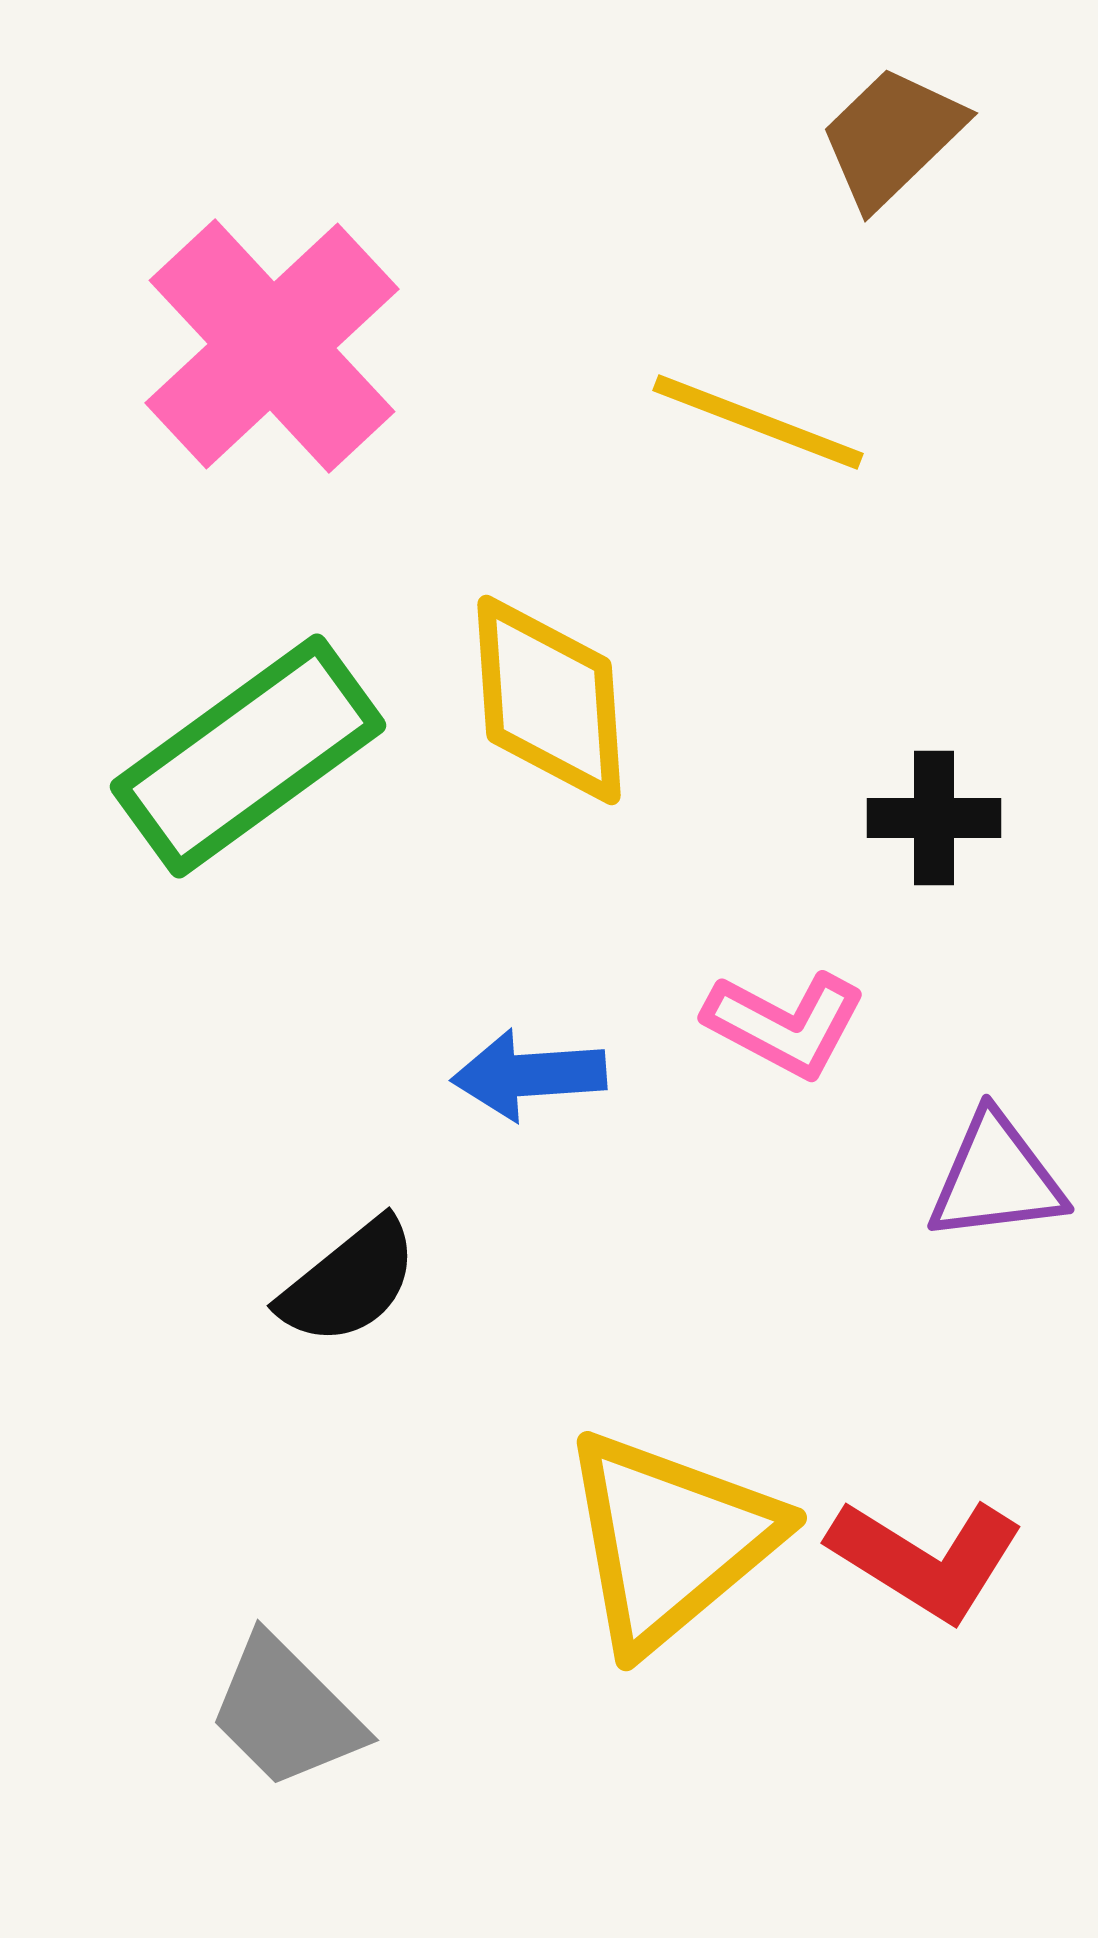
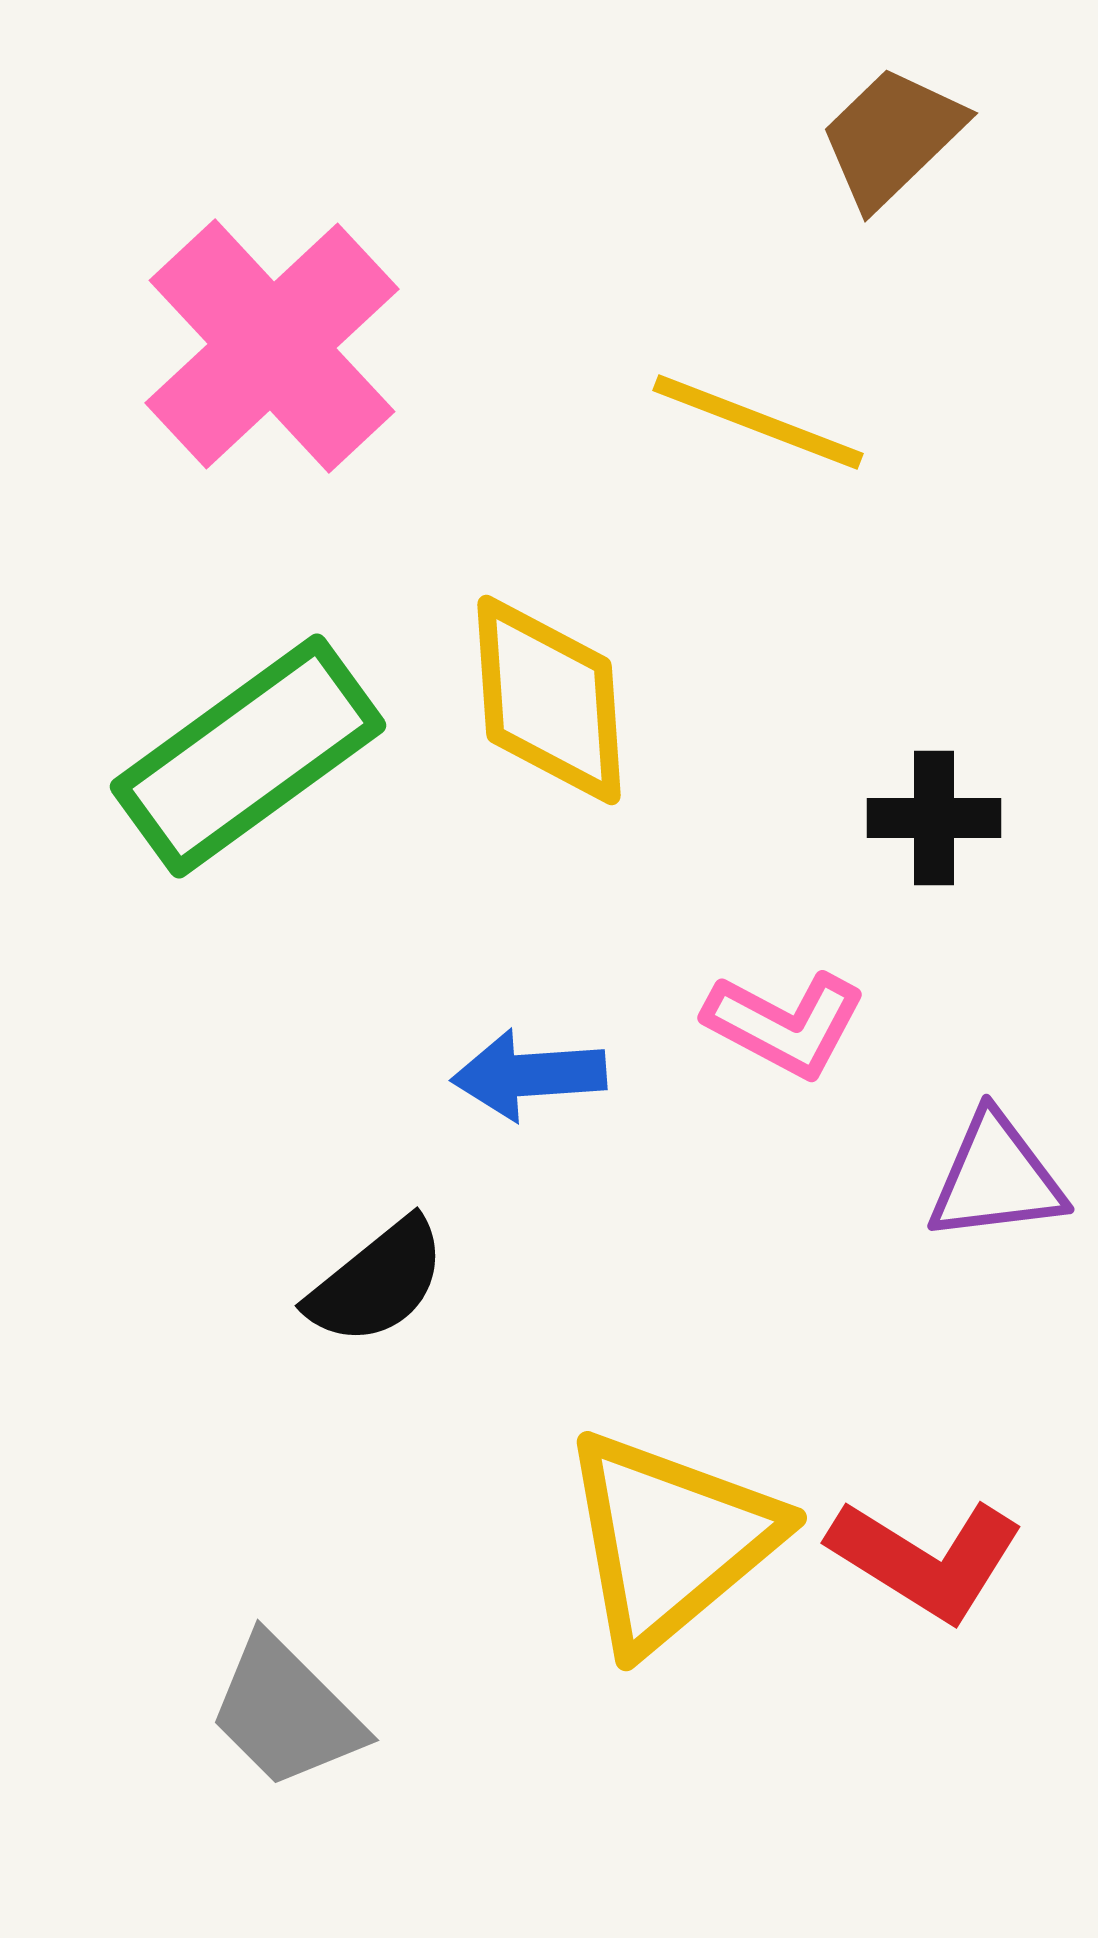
black semicircle: moved 28 px right
